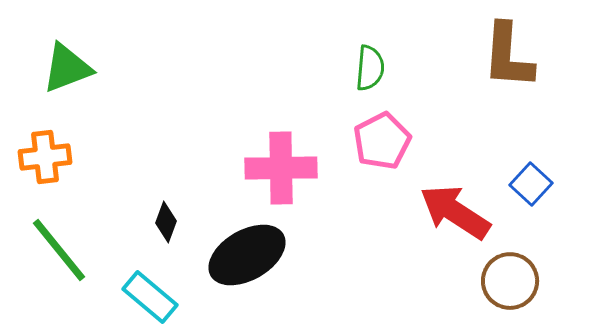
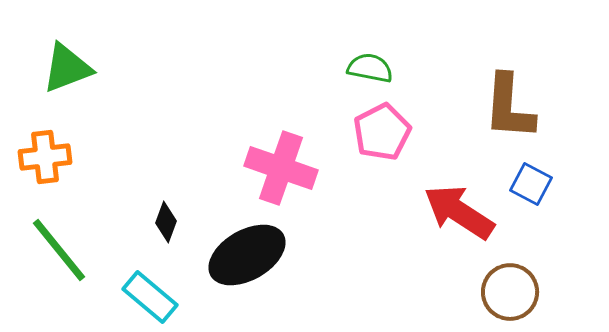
brown L-shape: moved 1 px right, 51 px down
green semicircle: rotated 84 degrees counterclockwise
pink pentagon: moved 9 px up
pink cross: rotated 20 degrees clockwise
blue square: rotated 15 degrees counterclockwise
red arrow: moved 4 px right
brown circle: moved 11 px down
